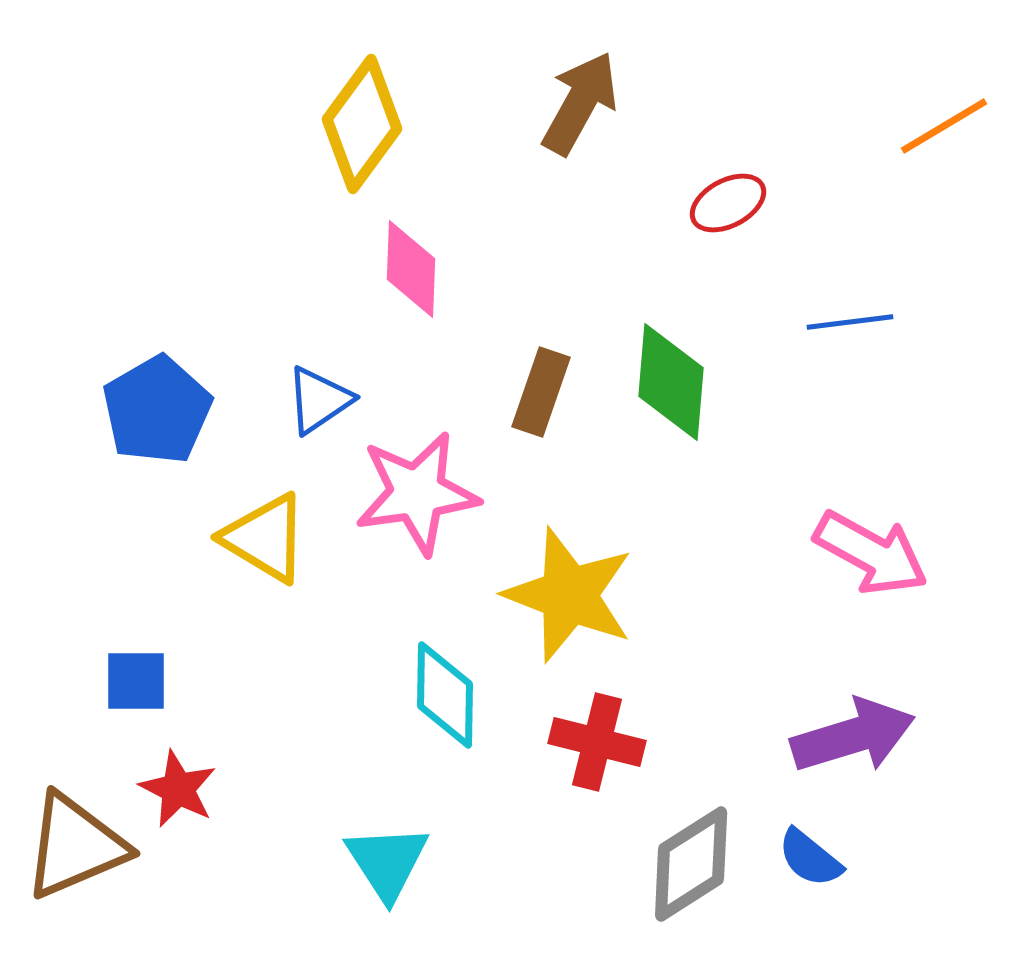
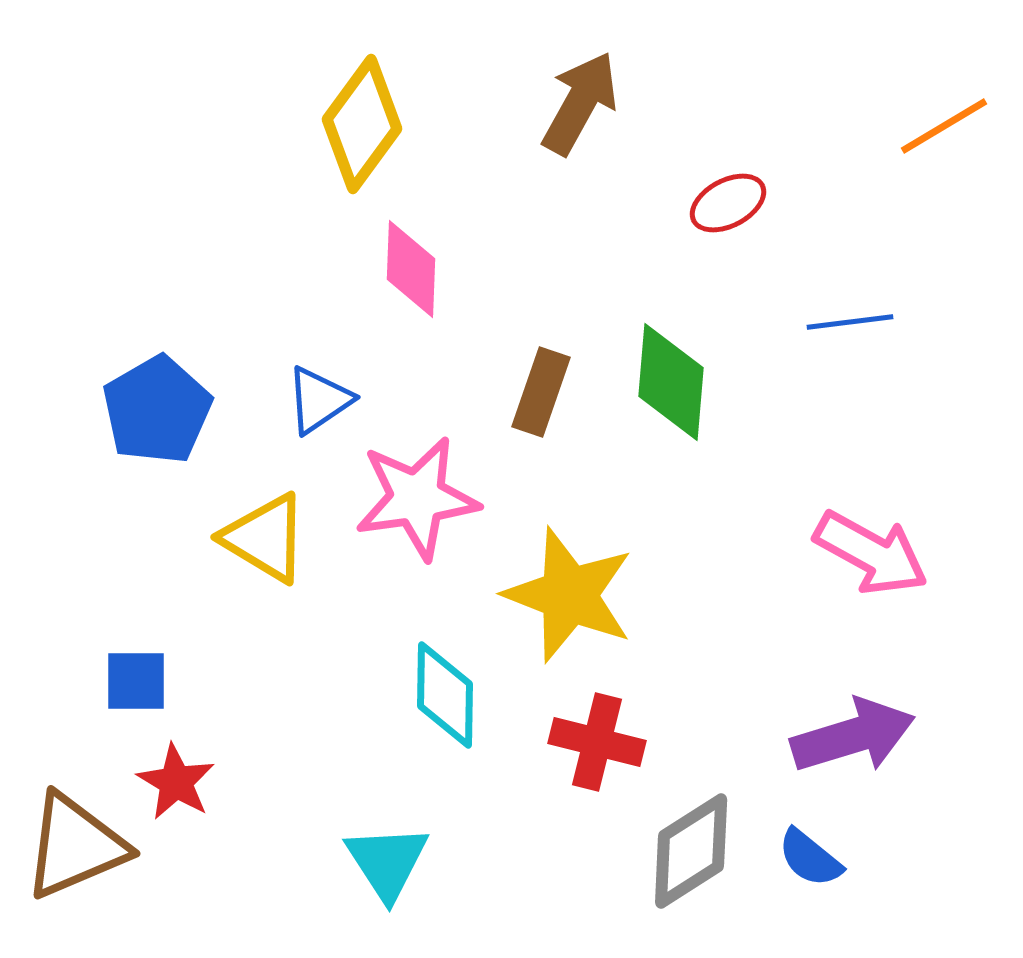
pink star: moved 5 px down
red star: moved 2 px left, 7 px up; rotated 4 degrees clockwise
gray diamond: moved 13 px up
